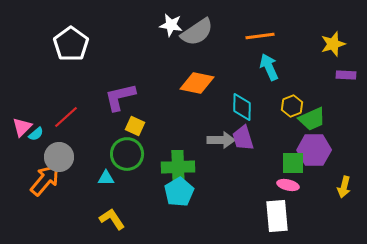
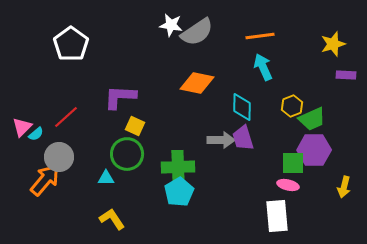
cyan arrow: moved 6 px left
purple L-shape: rotated 16 degrees clockwise
